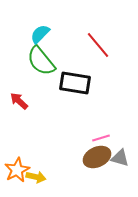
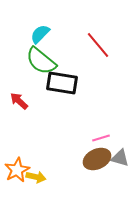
green semicircle: rotated 12 degrees counterclockwise
black rectangle: moved 13 px left
brown ellipse: moved 2 px down
